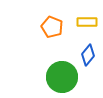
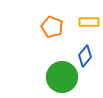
yellow rectangle: moved 2 px right
blue diamond: moved 3 px left, 1 px down
